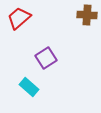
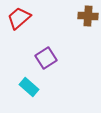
brown cross: moved 1 px right, 1 px down
